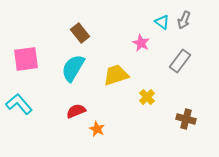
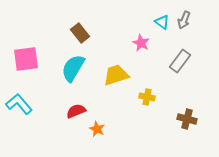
yellow cross: rotated 35 degrees counterclockwise
brown cross: moved 1 px right
